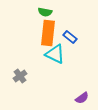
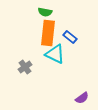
gray cross: moved 5 px right, 9 px up
